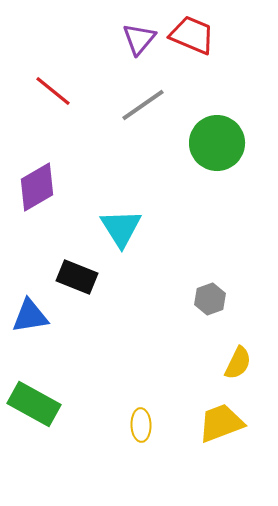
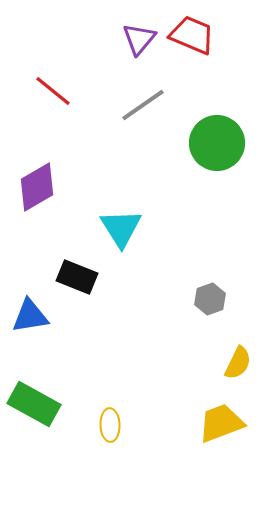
yellow ellipse: moved 31 px left
